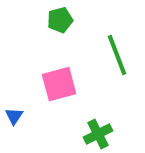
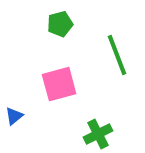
green pentagon: moved 4 px down
blue triangle: rotated 18 degrees clockwise
